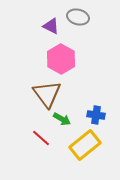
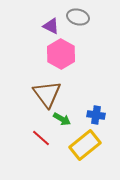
pink hexagon: moved 5 px up
